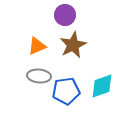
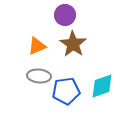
brown star: moved 1 px up; rotated 12 degrees counterclockwise
